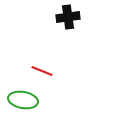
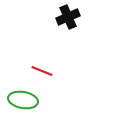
black cross: rotated 15 degrees counterclockwise
